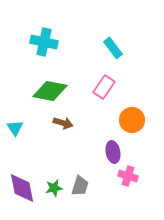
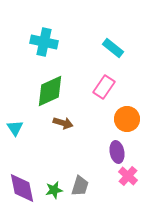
cyan rectangle: rotated 15 degrees counterclockwise
green diamond: rotated 36 degrees counterclockwise
orange circle: moved 5 px left, 1 px up
purple ellipse: moved 4 px right
pink cross: rotated 24 degrees clockwise
green star: moved 2 px down
